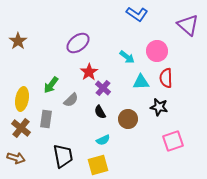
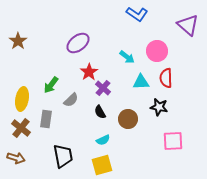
pink square: rotated 15 degrees clockwise
yellow square: moved 4 px right
